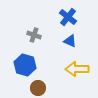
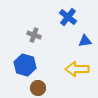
blue triangle: moved 15 px right; rotated 32 degrees counterclockwise
